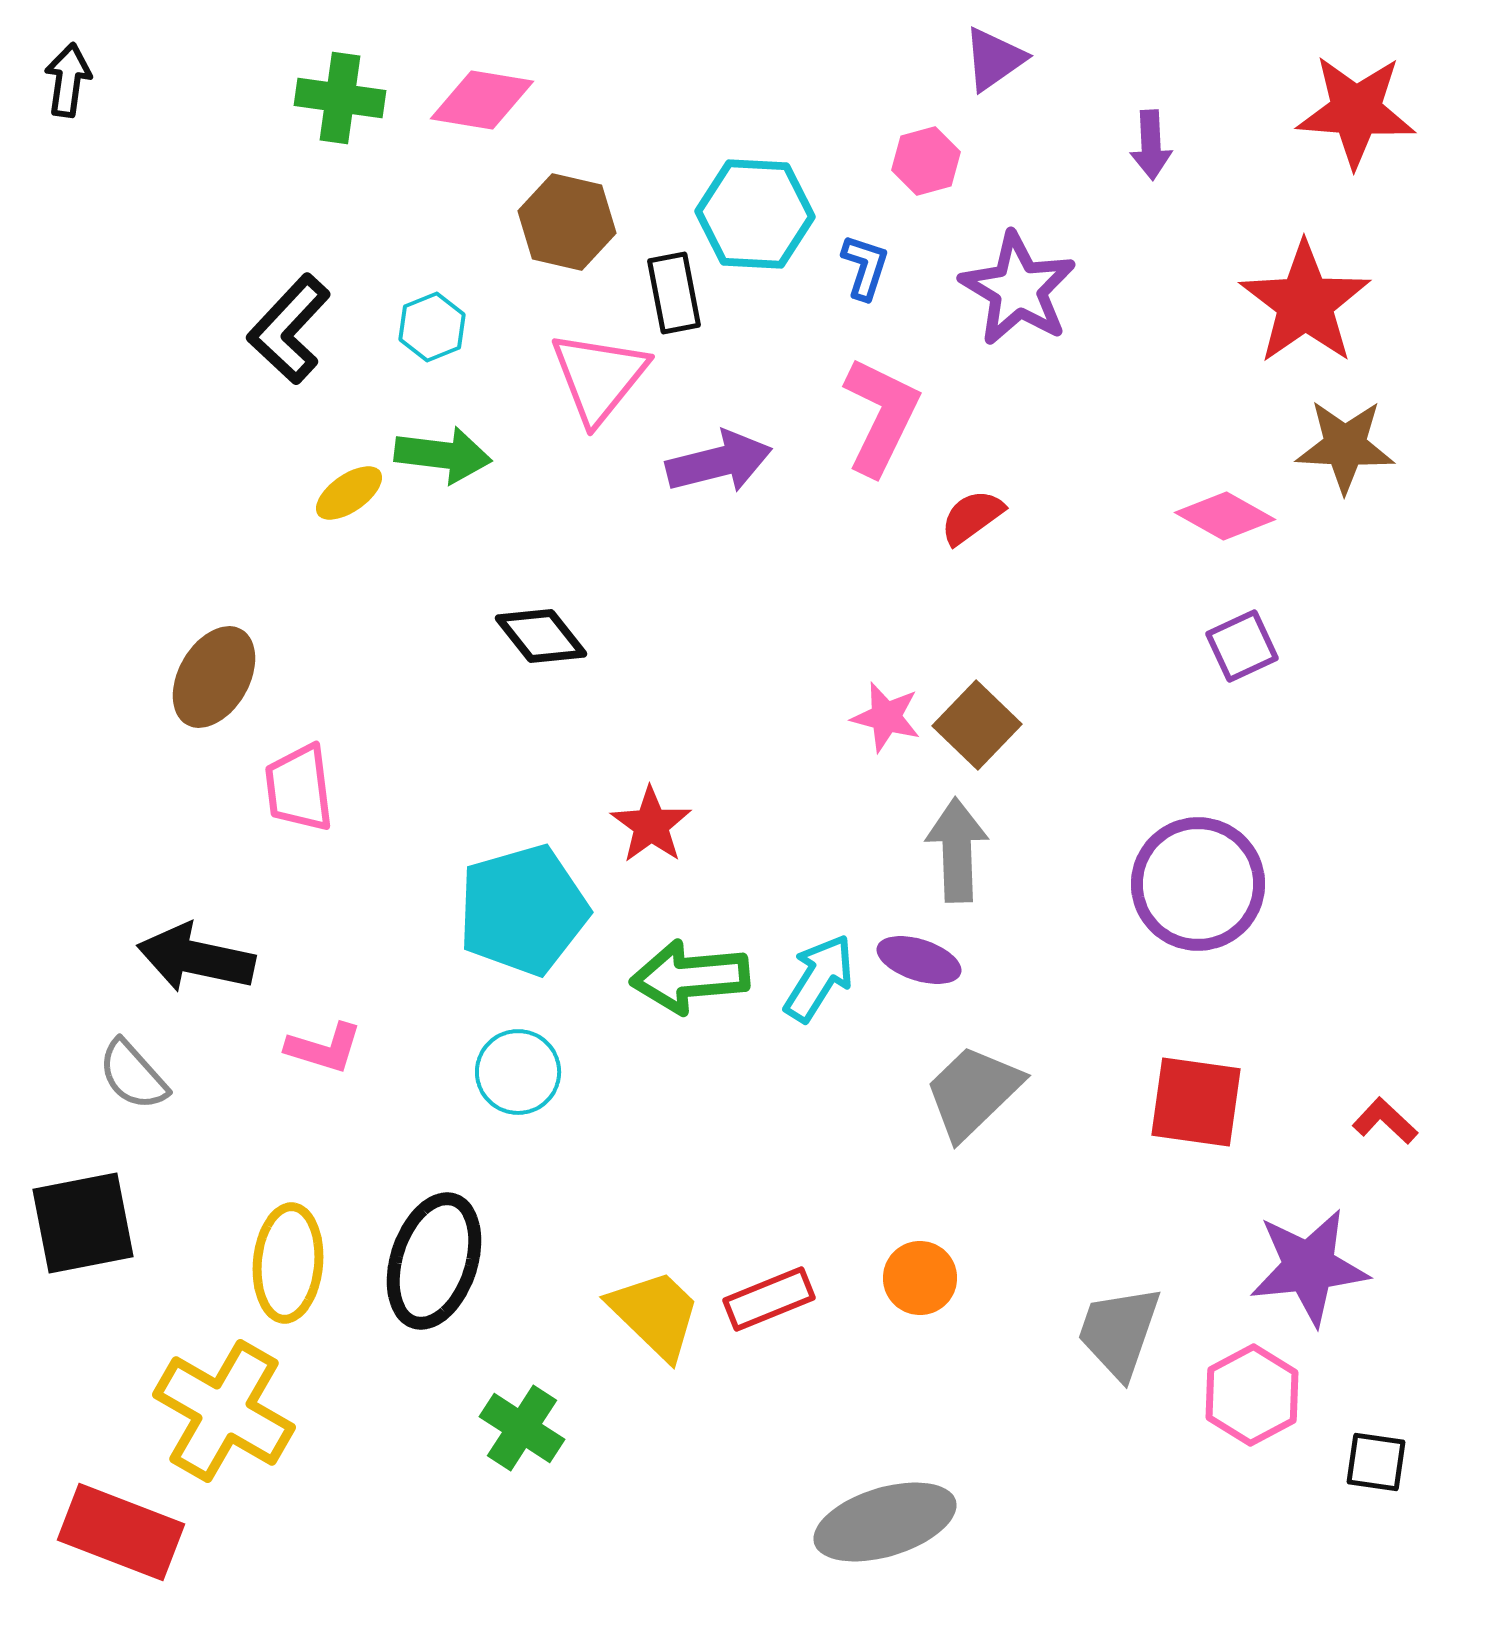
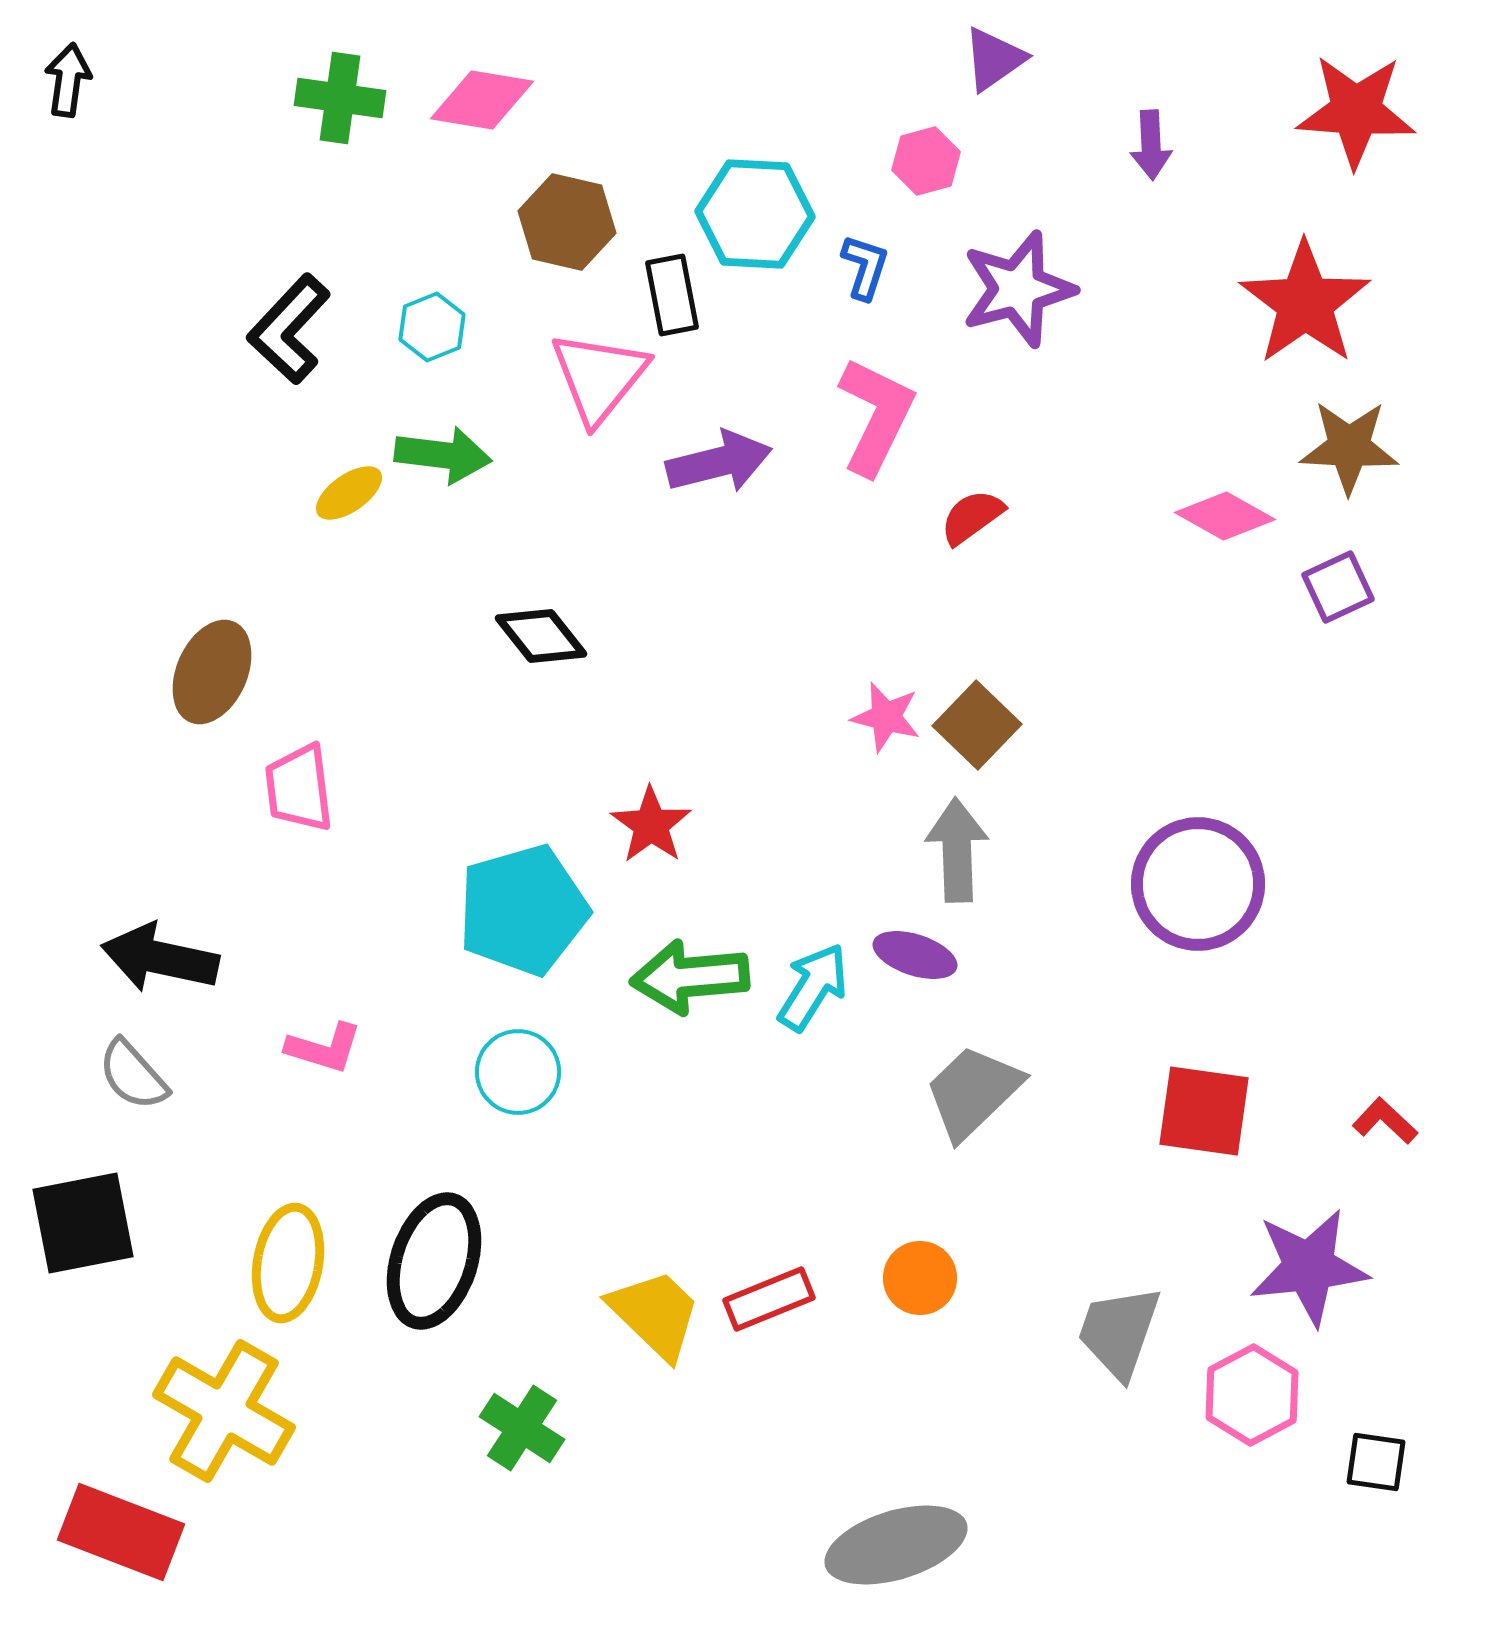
purple star at (1018, 289): rotated 26 degrees clockwise
black rectangle at (674, 293): moved 2 px left, 2 px down
pink L-shape at (881, 416): moved 5 px left
brown star at (1345, 446): moved 4 px right, 1 px down
purple square at (1242, 646): moved 96 px right, 59 px up
brown ellipse at (214, 677): moved 2 px left, 5 px up; rotated 6 degrees counterclockwise
black arrow at (196, 958): moved 36 px left
purple ellipse at (919, 960): moved 4 px left, 5 px up
cyan arrow at (819, 978): moved 6 px left, 9 px down
red square at (1196, 1102): moved 8 px right, 9 px down
yellow ellipse at (288, 1263): rotated 5 degrees clockwise
gray ellipse at (885, 1522): moved 11 px right, 23 px down
